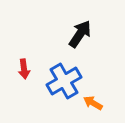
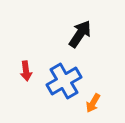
red arrow: moved 2 px right, 2 px down
orange arrow: rotated 90 degrees counterclockwise
